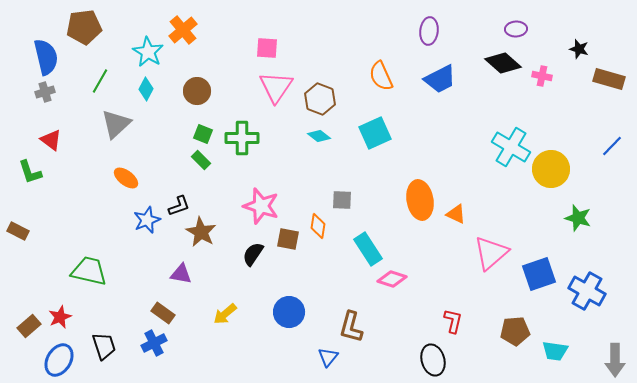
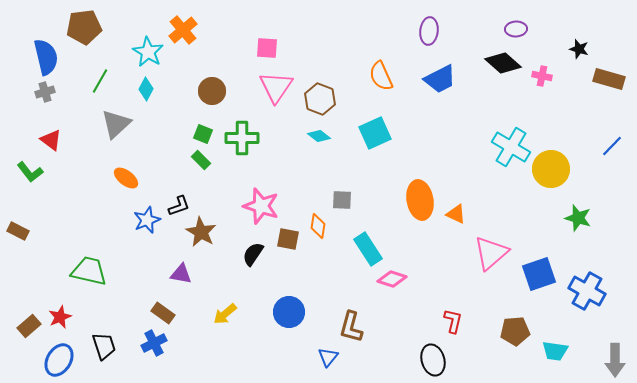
brown circle at (197, 91): moved 15 px right
green L-shape at (30, 172): rotated 20 degrees counterclockwise
